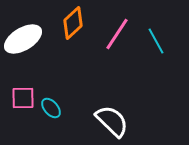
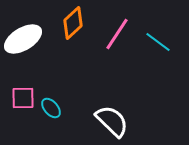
cyan line: moved 2 px right, 1 px down; rotated 24 degrees counterclockwise
